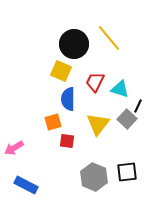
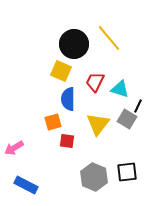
gray square: rotated 12 degrees counterclockwise
